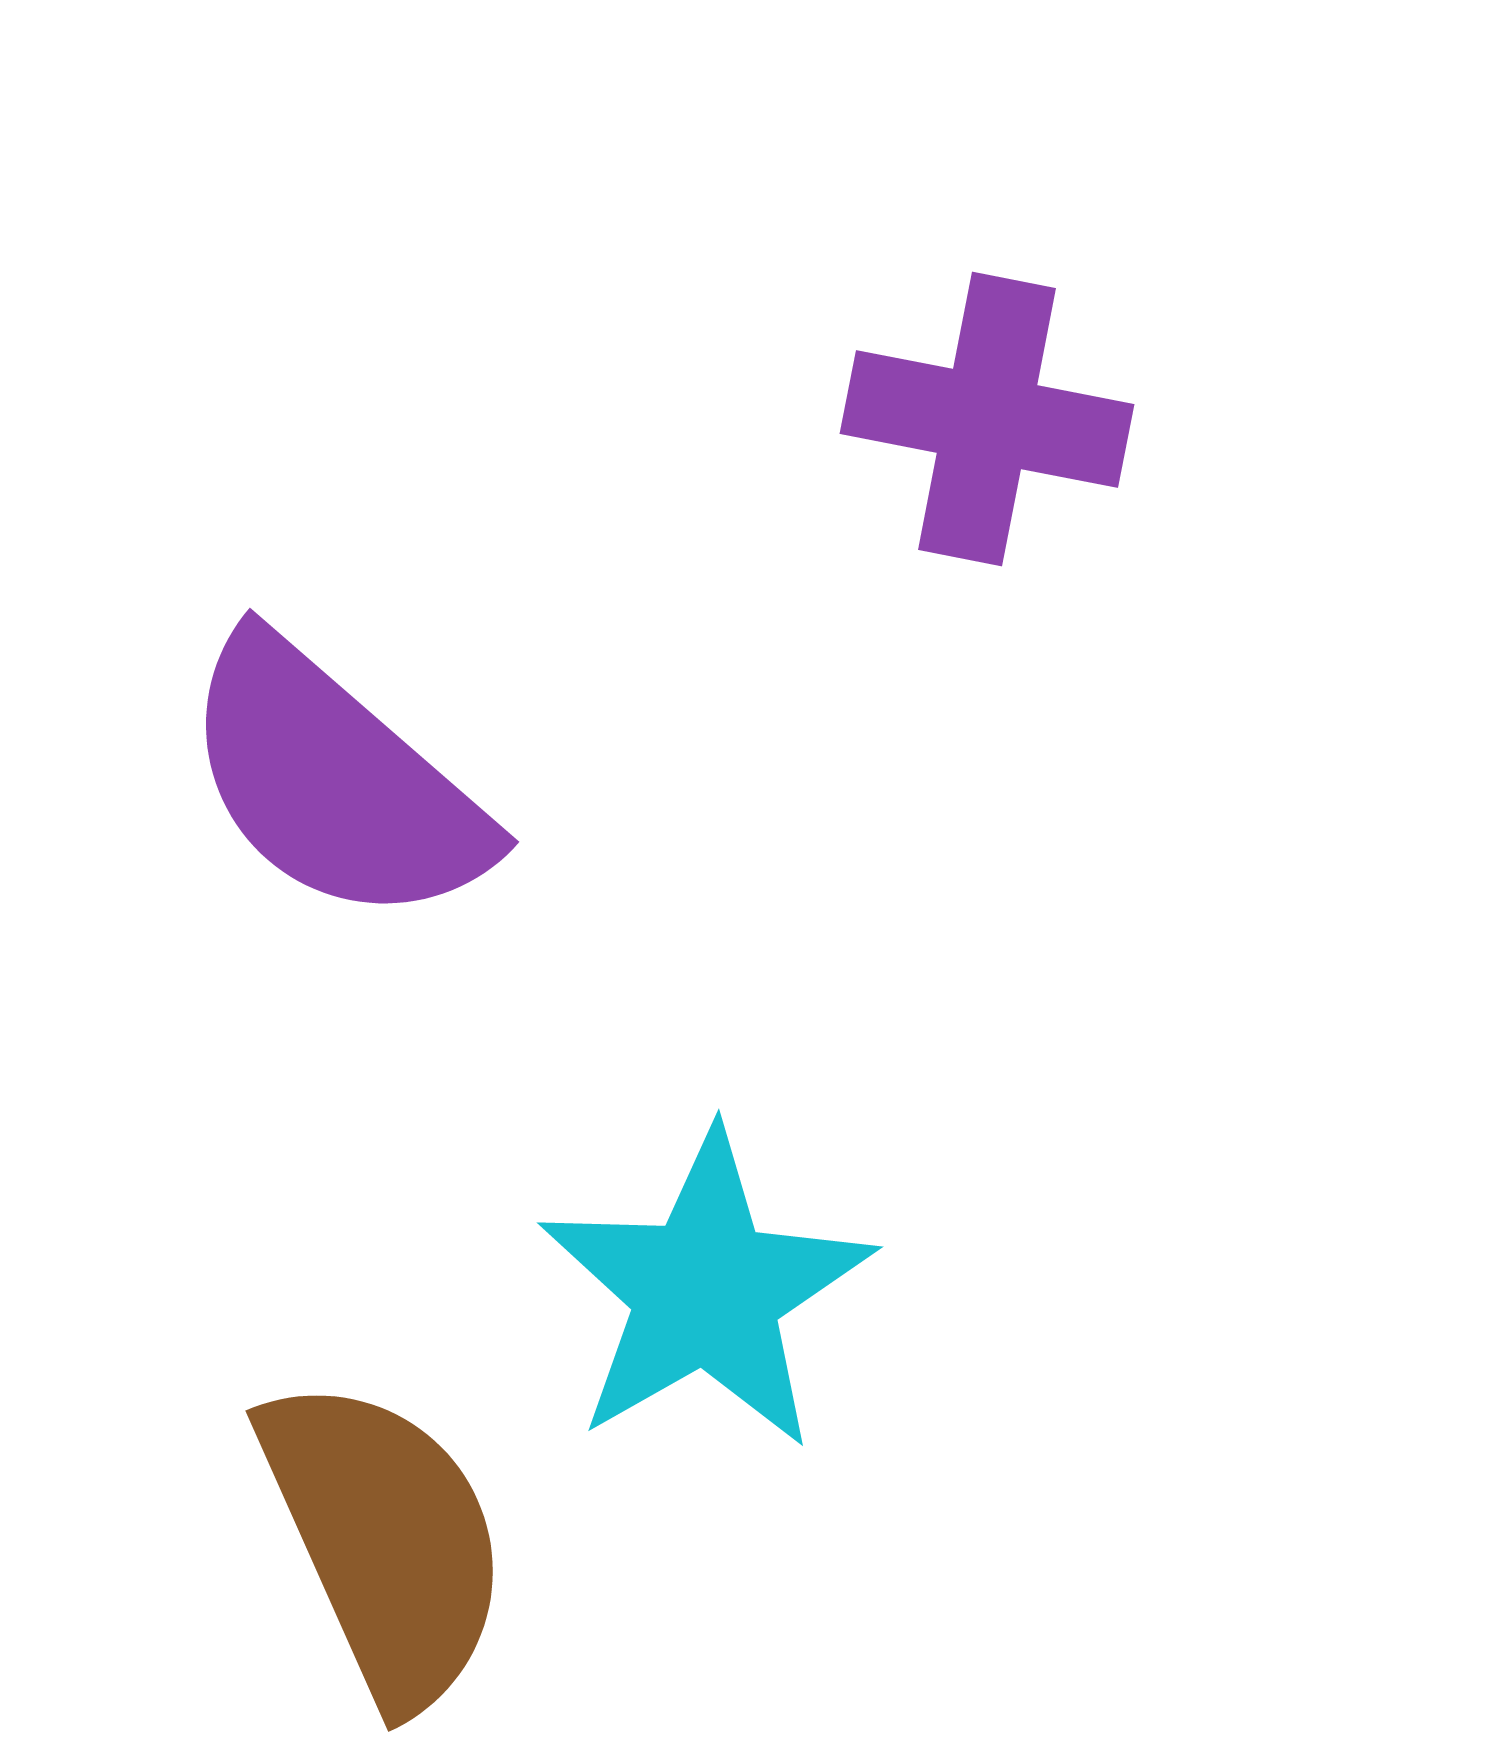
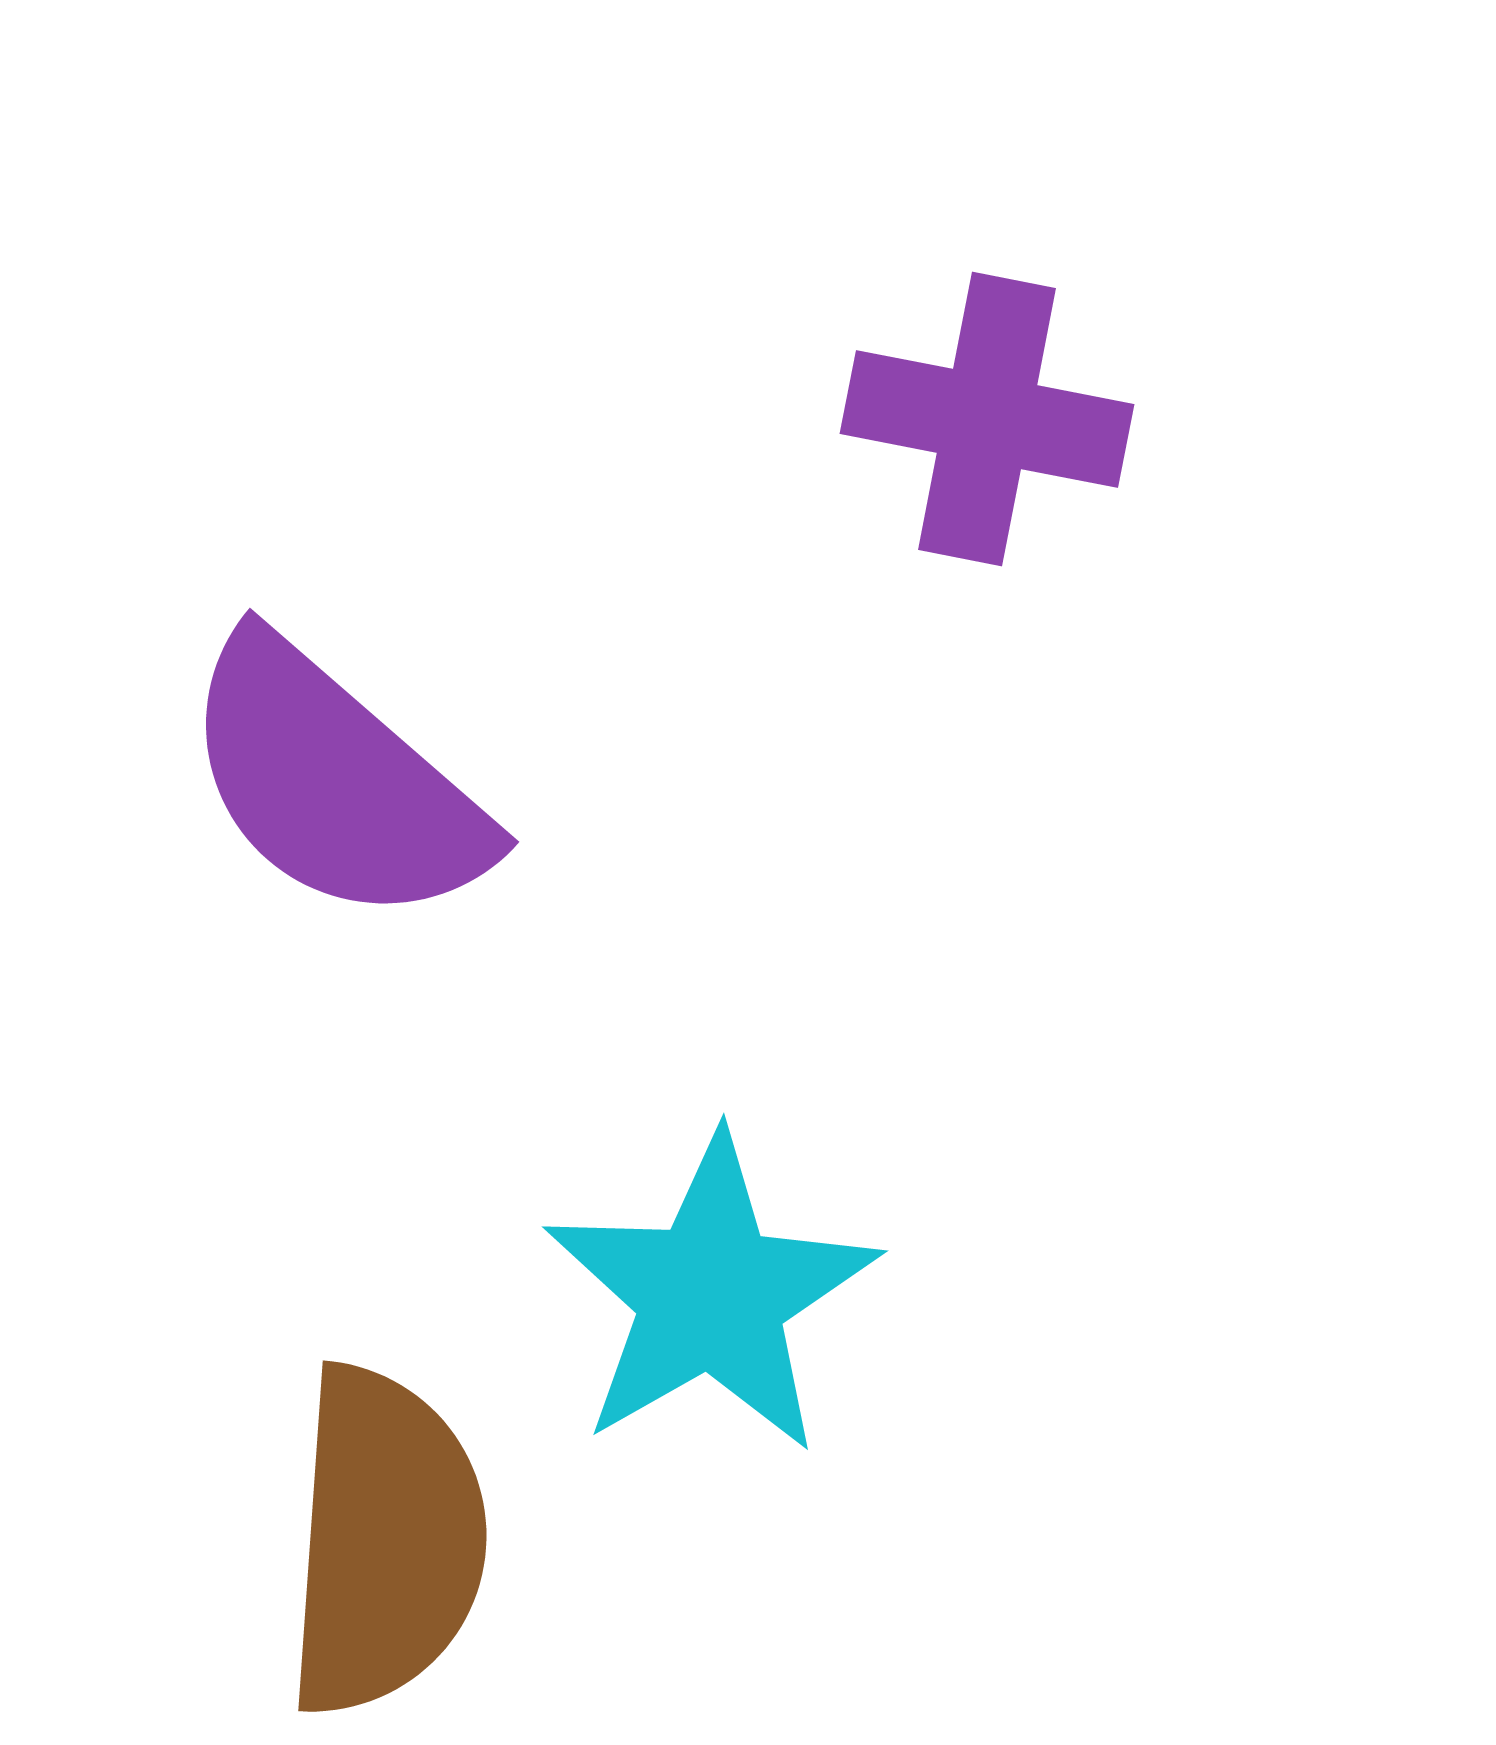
cyan star: moved 5 px right, 4 px down
brown semicircle: rotated 28 degrees clockwise
